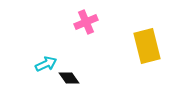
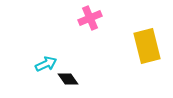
pink cross: moved 4 px right, 4 px up
black diamond: moved 1 px left, 1 px down
